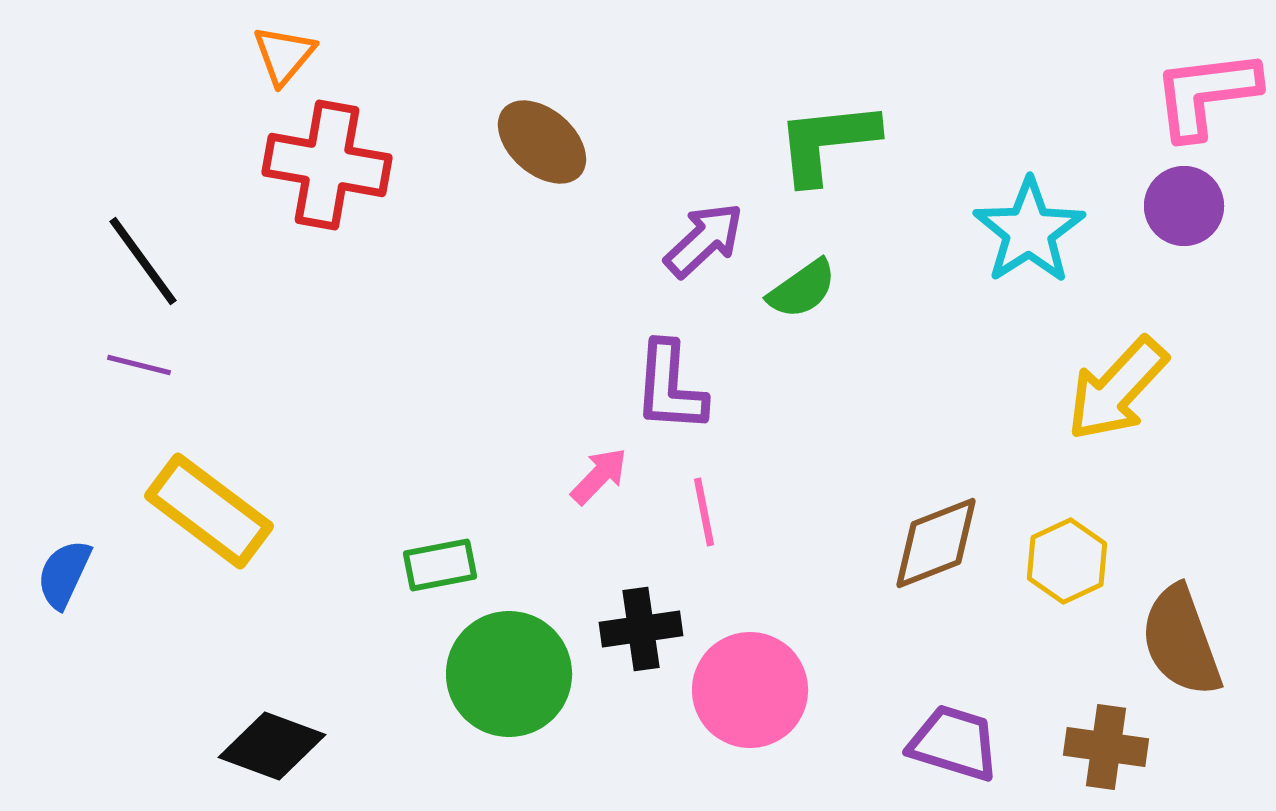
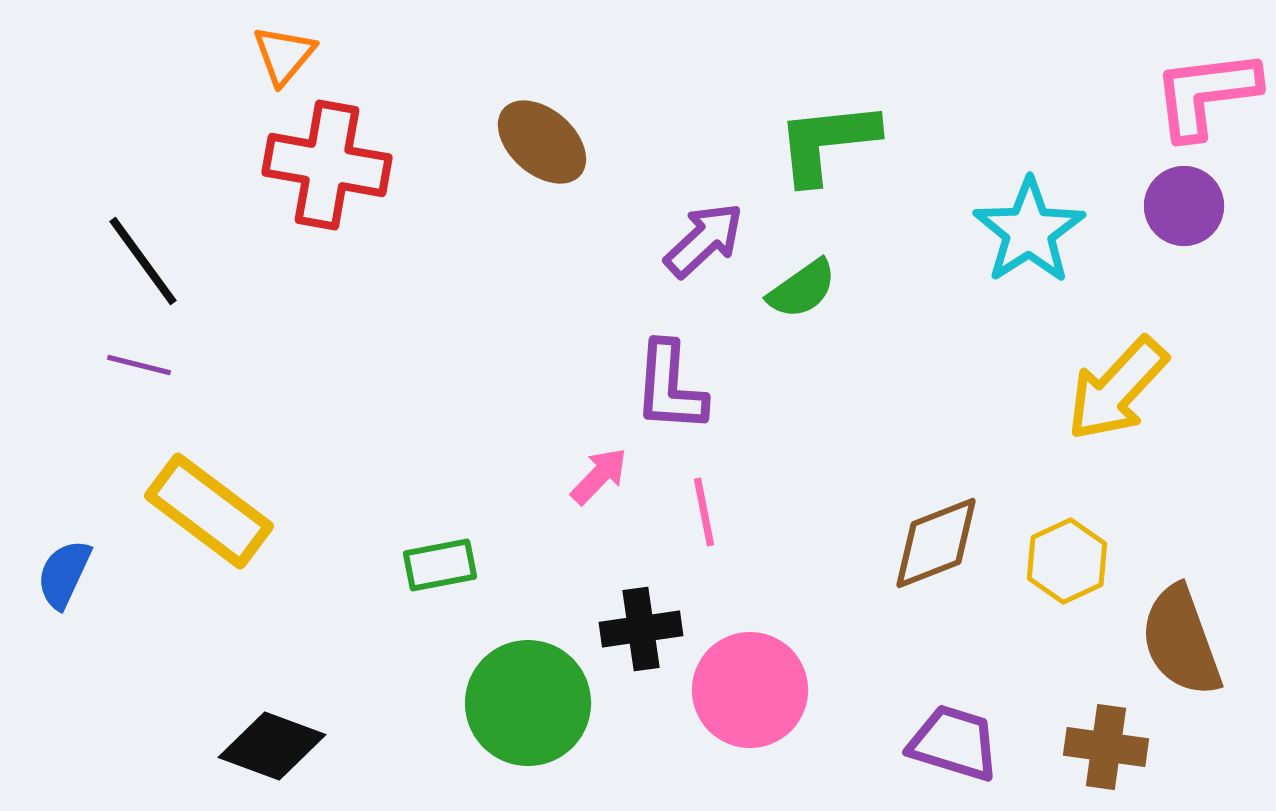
green circle: moved 19 px right, 29 px down
